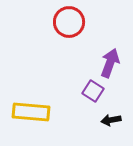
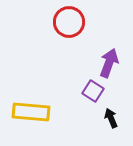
purple arrow: moved 1 px left
black arrow: moved 2 px up; rotated 78 degrees clockwise
